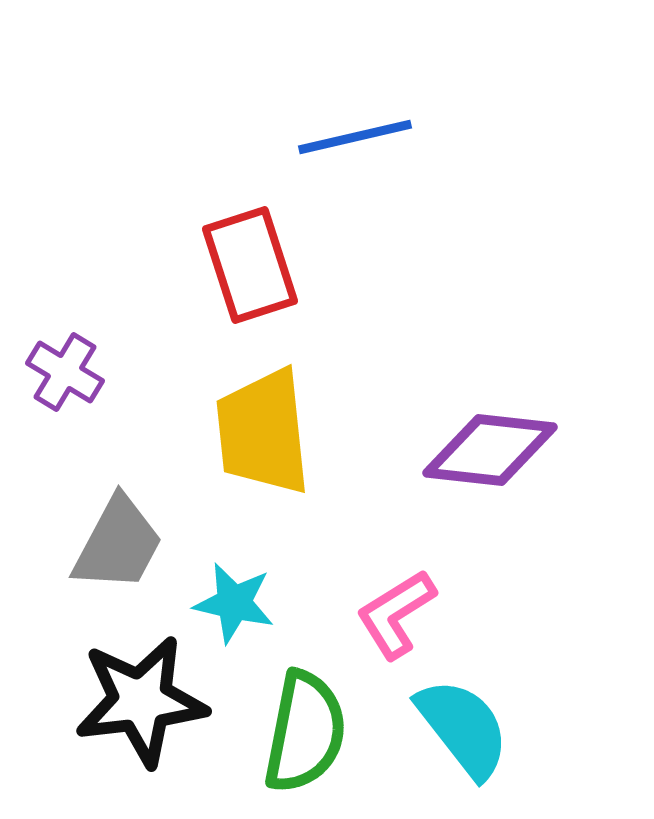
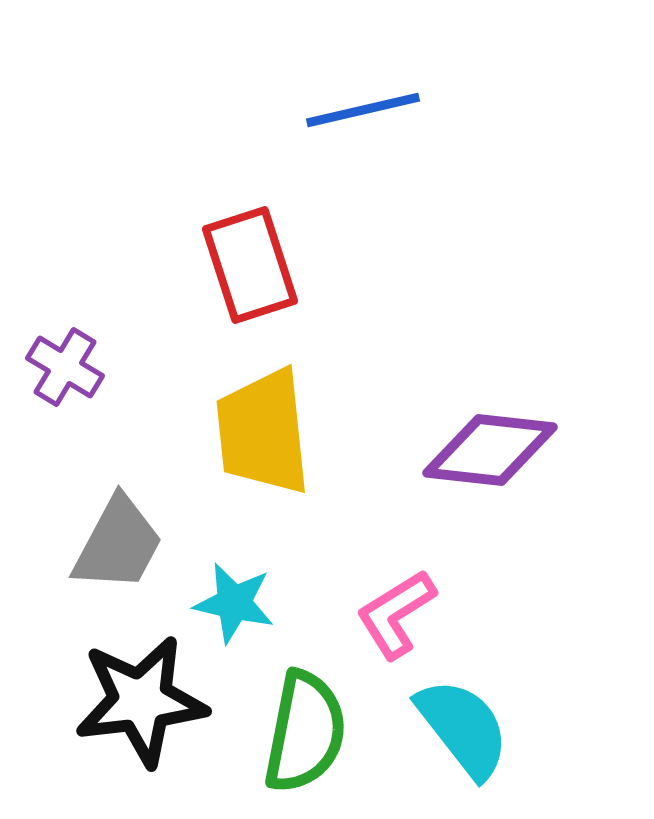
blue line: moved 8 px right, 27 px up
purple cross: moved 5 px up
